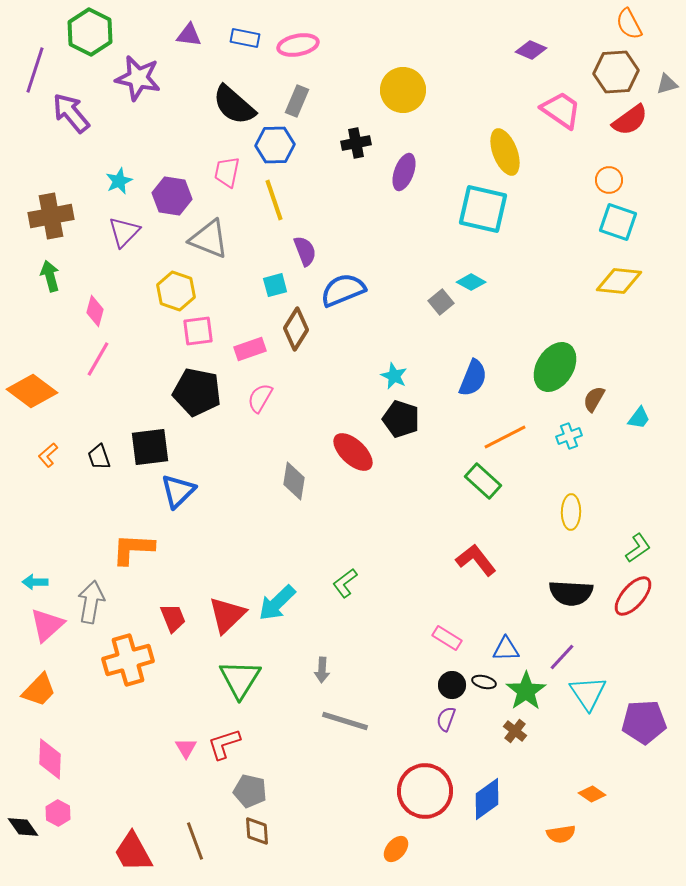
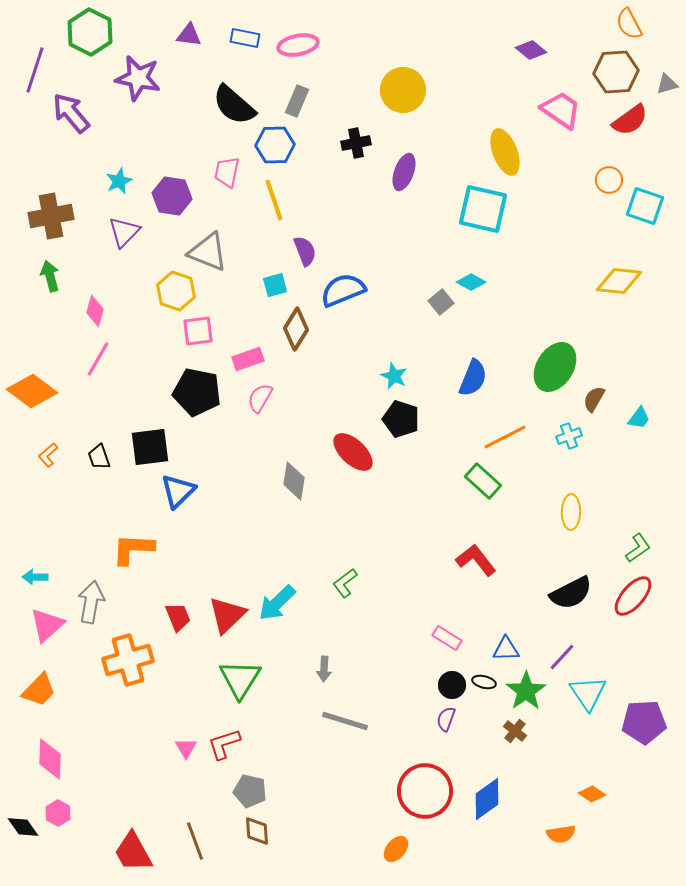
purple diamond at (531, 50): rotated 16 degrees clockwise
cyan square at (618, 222): moved 27 px right, 16 px up
gray triangle at (209, 239): moved 1 px left, 13 px down
pink rectangle at (250, 349): moved 2 px left, 10 px down
cyan arrow at (35, 582): moved 5 px up
black semicircle at (571, 593): rotated 30 degrees counterclockwise
red trapezoid at (173, 618): moved 5 px right, 1 px up
gray arrow at (322, 670): moved 2 px right, 1 px up
